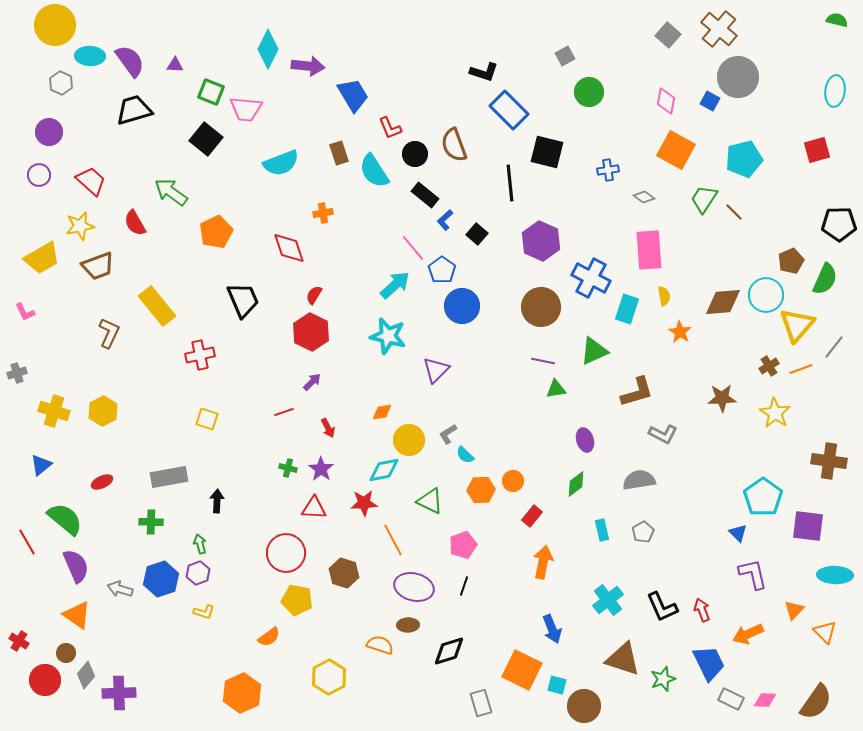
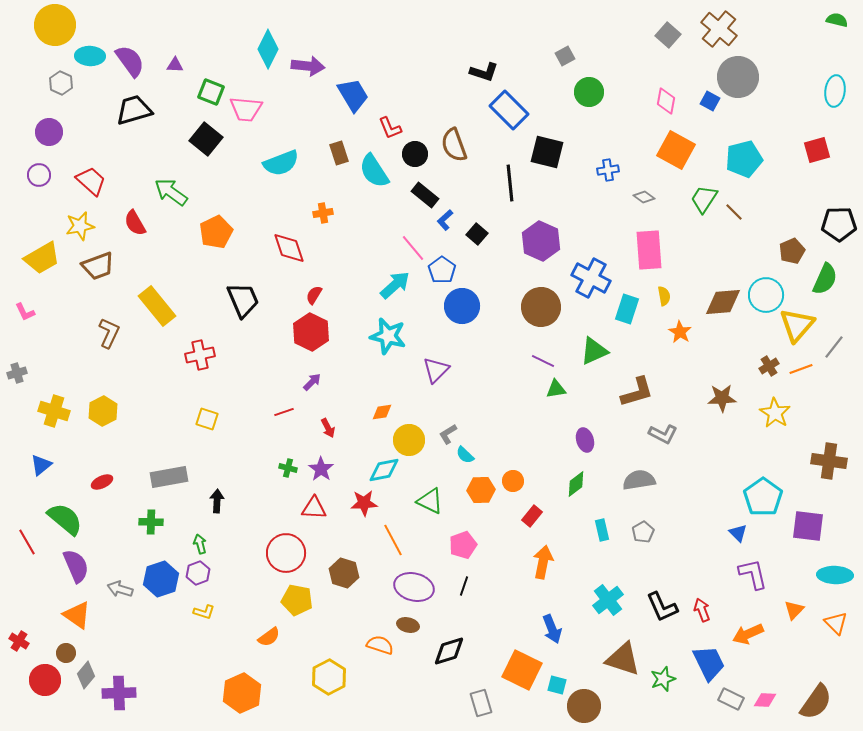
brown pentagon at (791, 261): moved 1 px right, 10 px up
purple line at (543, 361): rotated 15 degrees clockwise
brown ellipse at (408, 625): rotated 15 degrees clockwise
orange triangle at (825, 632): moved 11 px right, 9 px up
